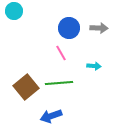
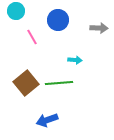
cyan circle: moved 2 px right
blue circle: moved 11 px left, 8 px up
pink line: moved 29 px left, 16 px up
cyan arrow: moved 19 px left, 6 px up
brown square: moved 4 px up
blue arrow: moved 4 px left, 4 px down
